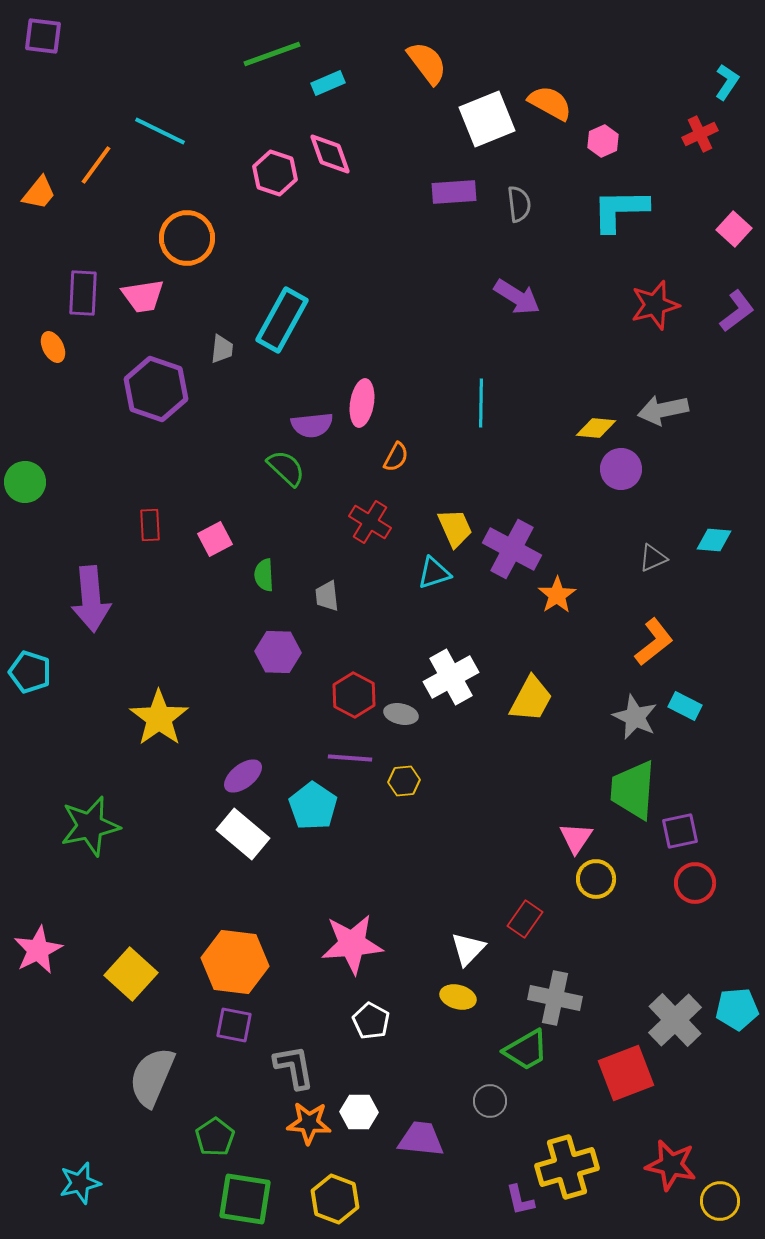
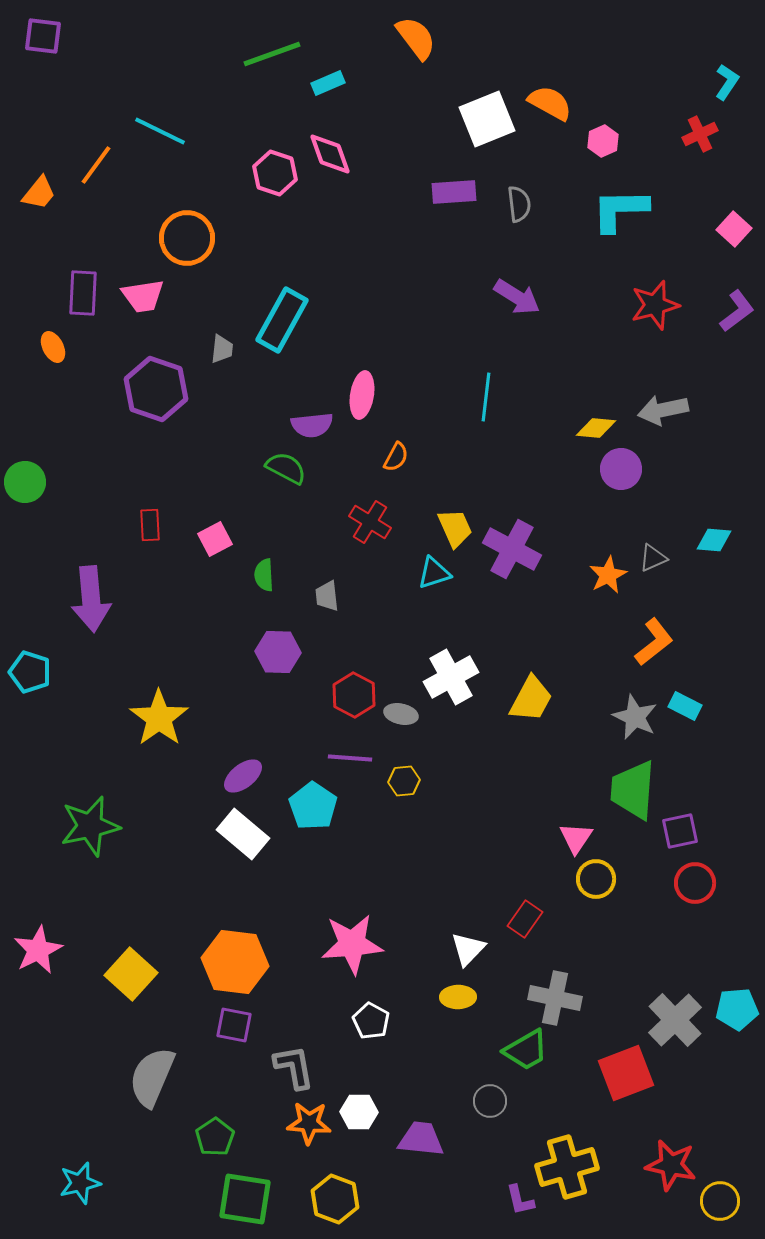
orange semicircle at (427, 63): moved 11 px left, 25 px up
pink ellipse at (362, 403): moved 8 px up
cyan line at (481, 403): moved 5 px right, 6 px up; rotated 6 degrees clockwise
green semicircle at (286, 468): rotated 15 degrees counterclockwise
orange star at (557, 595): moved 51 px right, 20 px up; rotated 6 degrees clockwise
yellow ellipse at (458, 997): rotated 16 degrees counterclockwise
